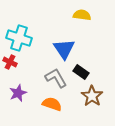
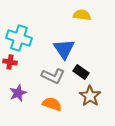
red cross: rotated 16 degrees counterclockwise
gray L-shape: moved 3 px left, 2 px up; rotated 145 degrees clockwise
brown star: moved 2 px left
